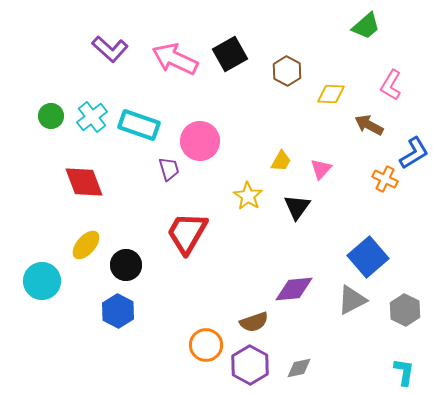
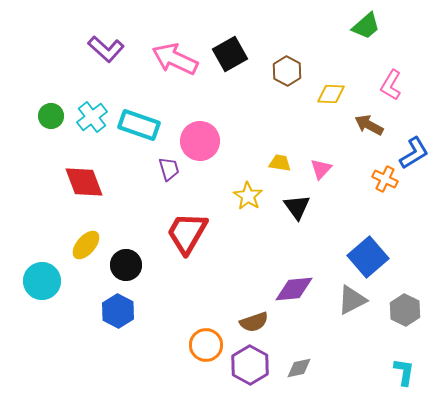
purple L-shape: moved 4 px left
yellow trapezoid: moved 1 px left, 2 px down; rotated 110 degrees counterclockwise
black triangle: rotated 12 degrees counterclockwise
